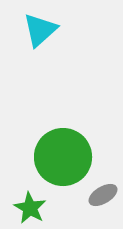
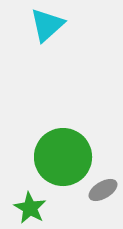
cyan triangle: moved 7 px right, 5 px up
gray ellipse: moved 5 px up
